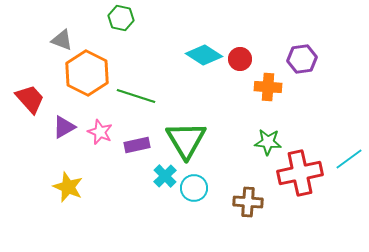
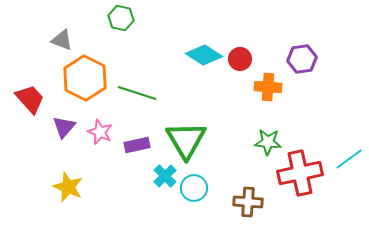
orange hexagon: moved 2 px left, 5 px down
green line: moved 1 px right, 3 px up
purple triangle: rotated 20 degrees counterclockwise
